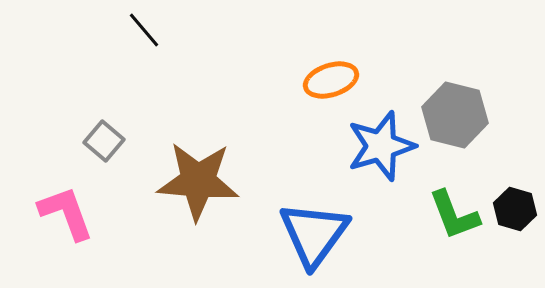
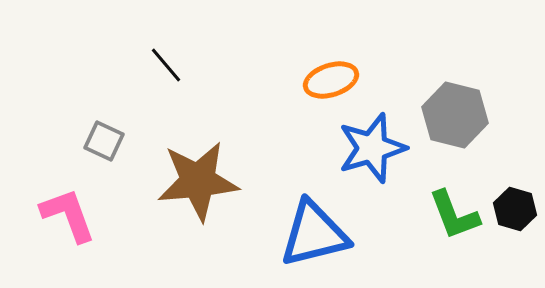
black line: moved 22 px right, 35 px down
gray square: rotated 15 degrees counterclockwise
blue star: moved 9 px left, 2 px down
brown star: rotated 10 degrees counterclockwise
pink L-shape: moved 2 px right, 2 px down
blue triangle: rotated 40 degrees clockwise
